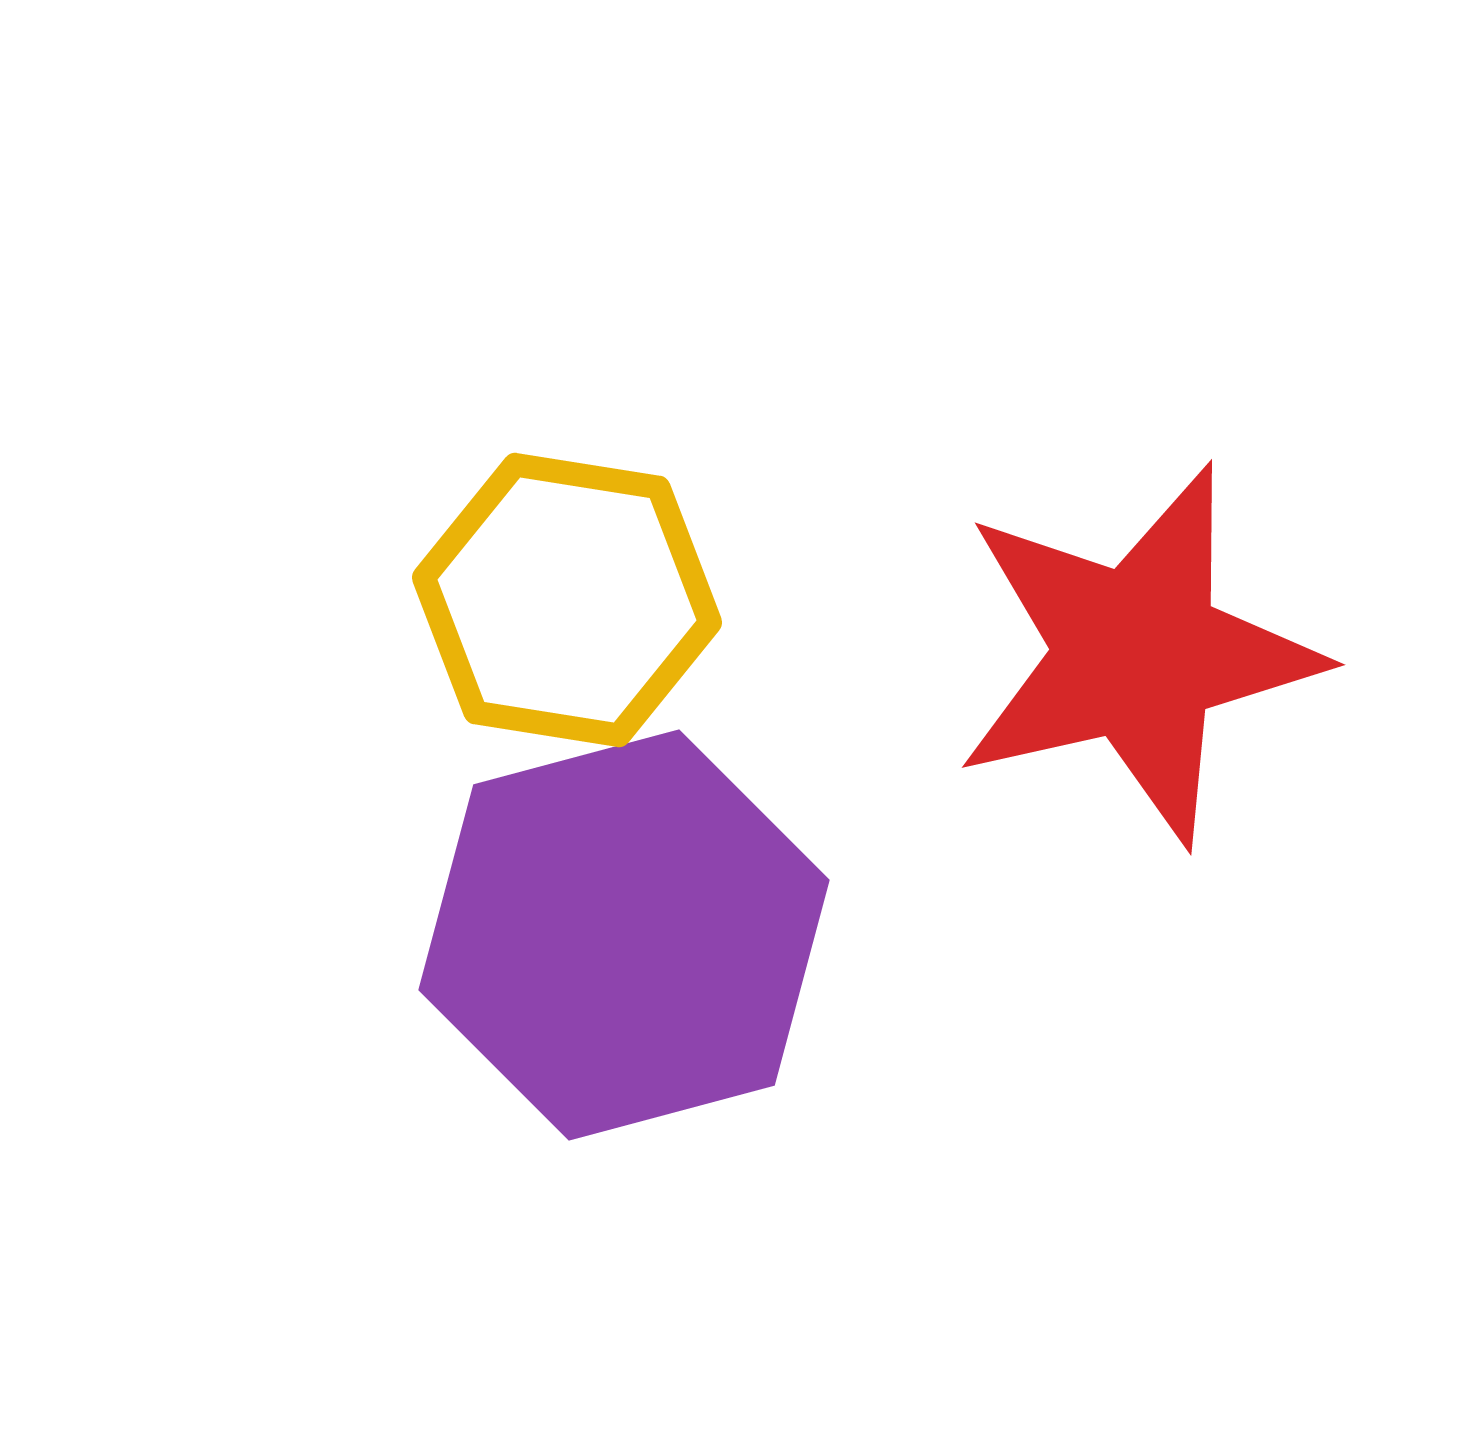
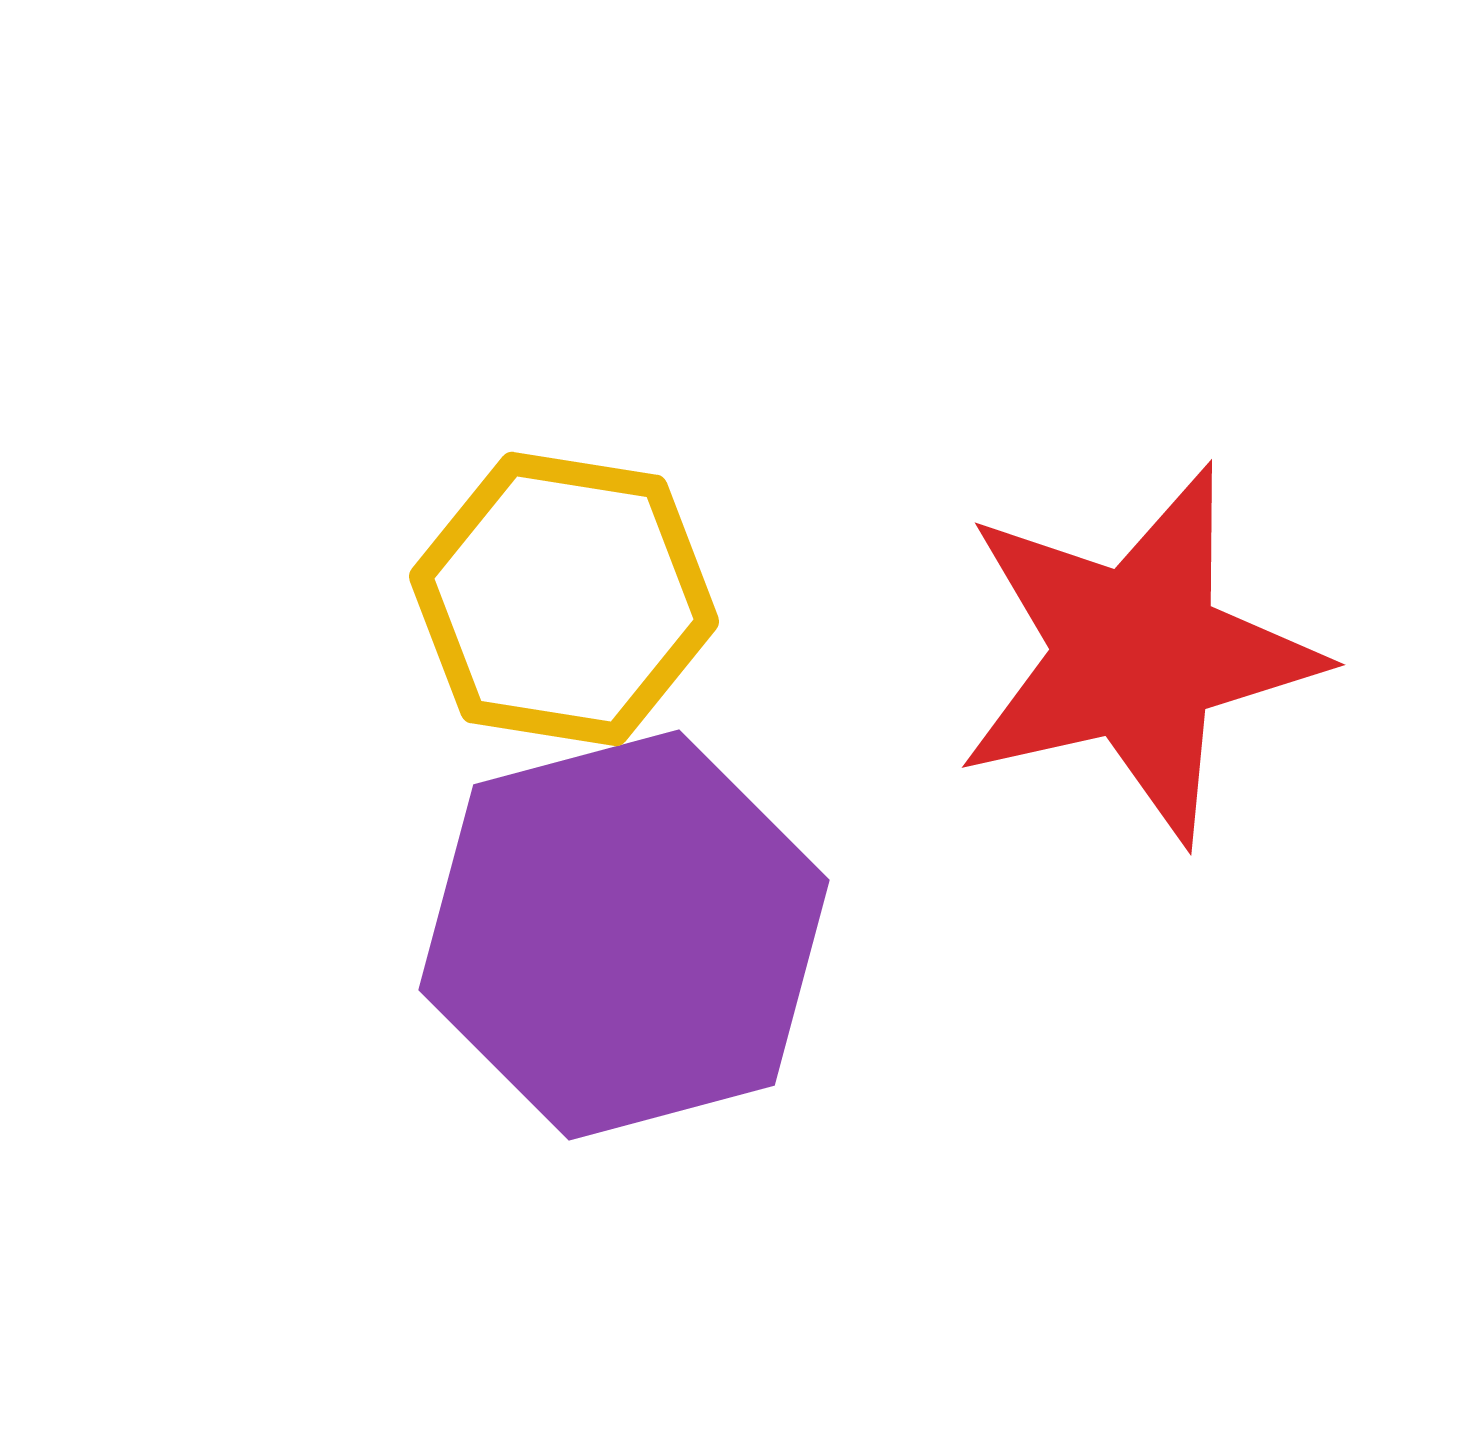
yellow hexagon: moved 3 px left, 1 px up
